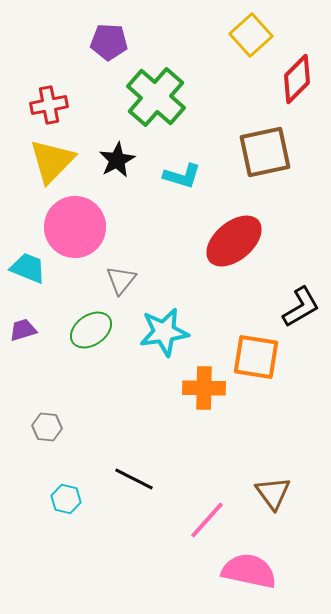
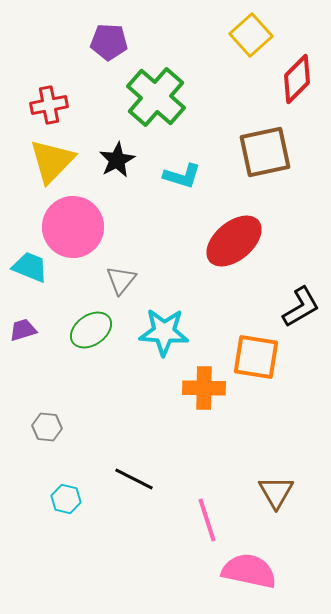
pink circle: moved 2 px left
cyan trapezoid: moved 2 px right, 1 px up
cyan star: rotated 12 degrees clockwise
brown triangle: moved 3 px right, 1 px up; rotated 6 degrees clockwise
pink line: rotated 60 degrees counterclockwise
